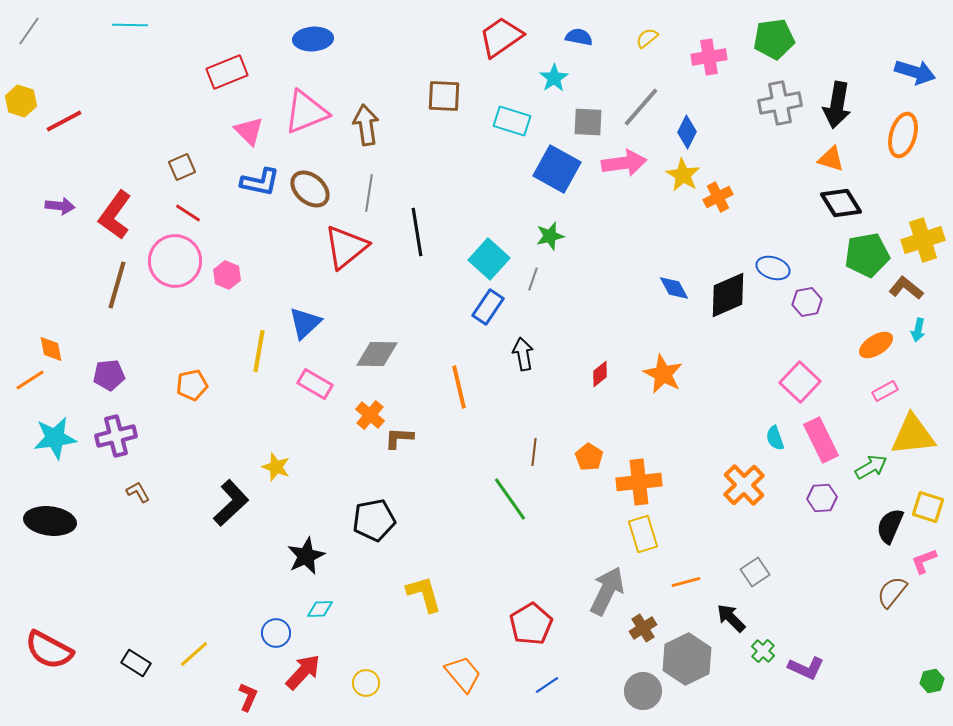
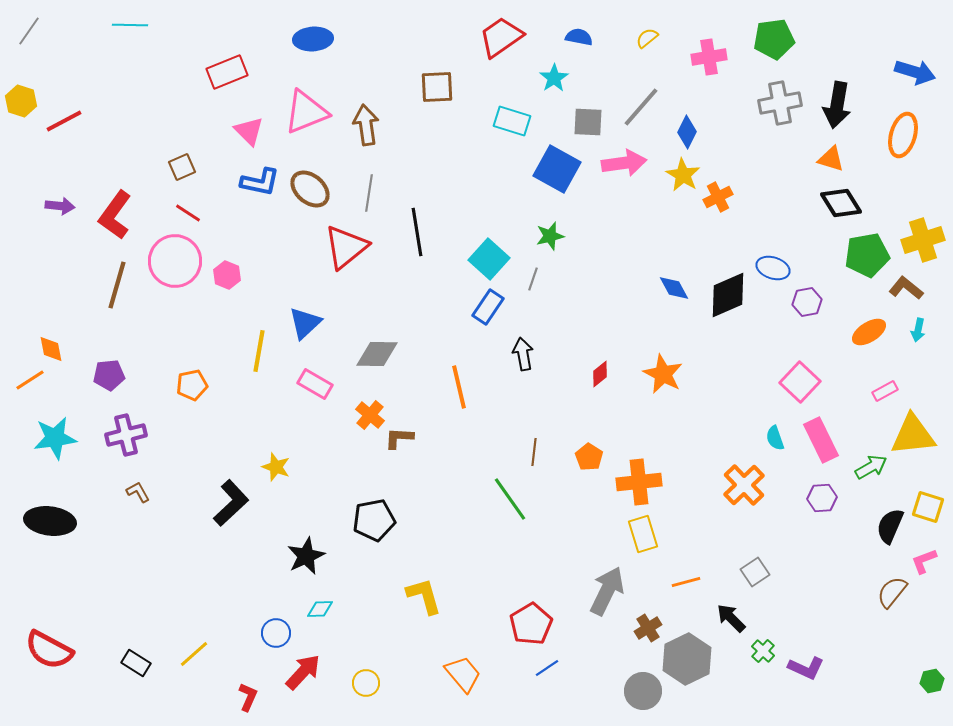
brown square at (444, 96): moved 7 px left, 9 px up; rotated 6 degrees counterclockwise
orange ellipse at (876, 345): moved 7 px left, 13 px up
purple cross at (116, 436): moved 10 px right, 1 px up
yellow L-shape at (424, 594): moved 2 px down
brown cross at (643, 628): moved 5 px right
blue line at (547, 685): moved 17 px up
